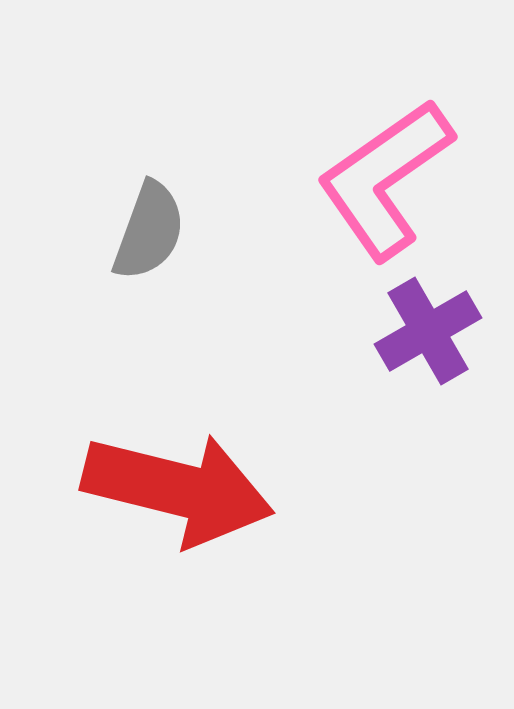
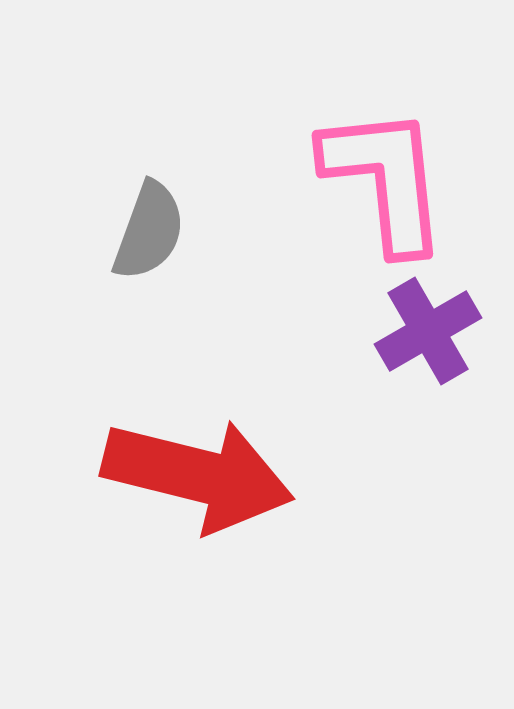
pink L-shape: rotated 119 degrees clockwise
red arrow: moved 20 px right, 14 px up
